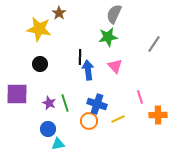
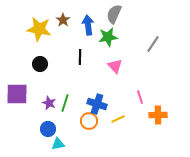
brown star: moved 4 px right, 7 px down
gray line: moved 1 px left
blue arrow: moved 45 px up
green line: rotated 36 degrees clockwise
